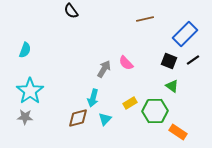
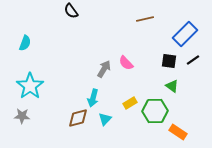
cyan semicircle: moved 7 px up
black square: rotated 14 degrees counterclockwise
cyan star: moved 5 px up
gray star: moved 3 px left, 1 px up
